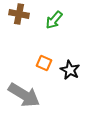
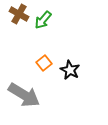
brown cross: rotated 18 degrees clockwise
green arrow: moved 11 px left
orange square: rotated 28 degrees clockwise
